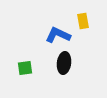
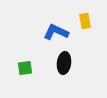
yellow rectangle: moved 2 px right
blue L-shape: moved 2 px left, 3 px up
